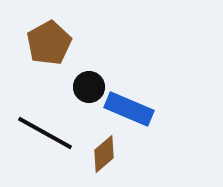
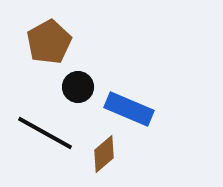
brown pentagon: moved 1 px up
black circle: moved 11 px left
